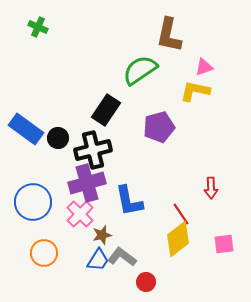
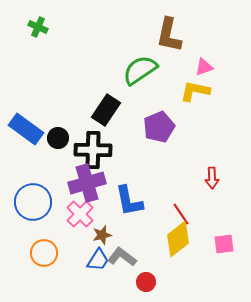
purple pentagon: rotated 8 degrees counterclockwise
black cross: rotated 15 degrees clockwise
red arrow: moved 1 px right, 10 px up
